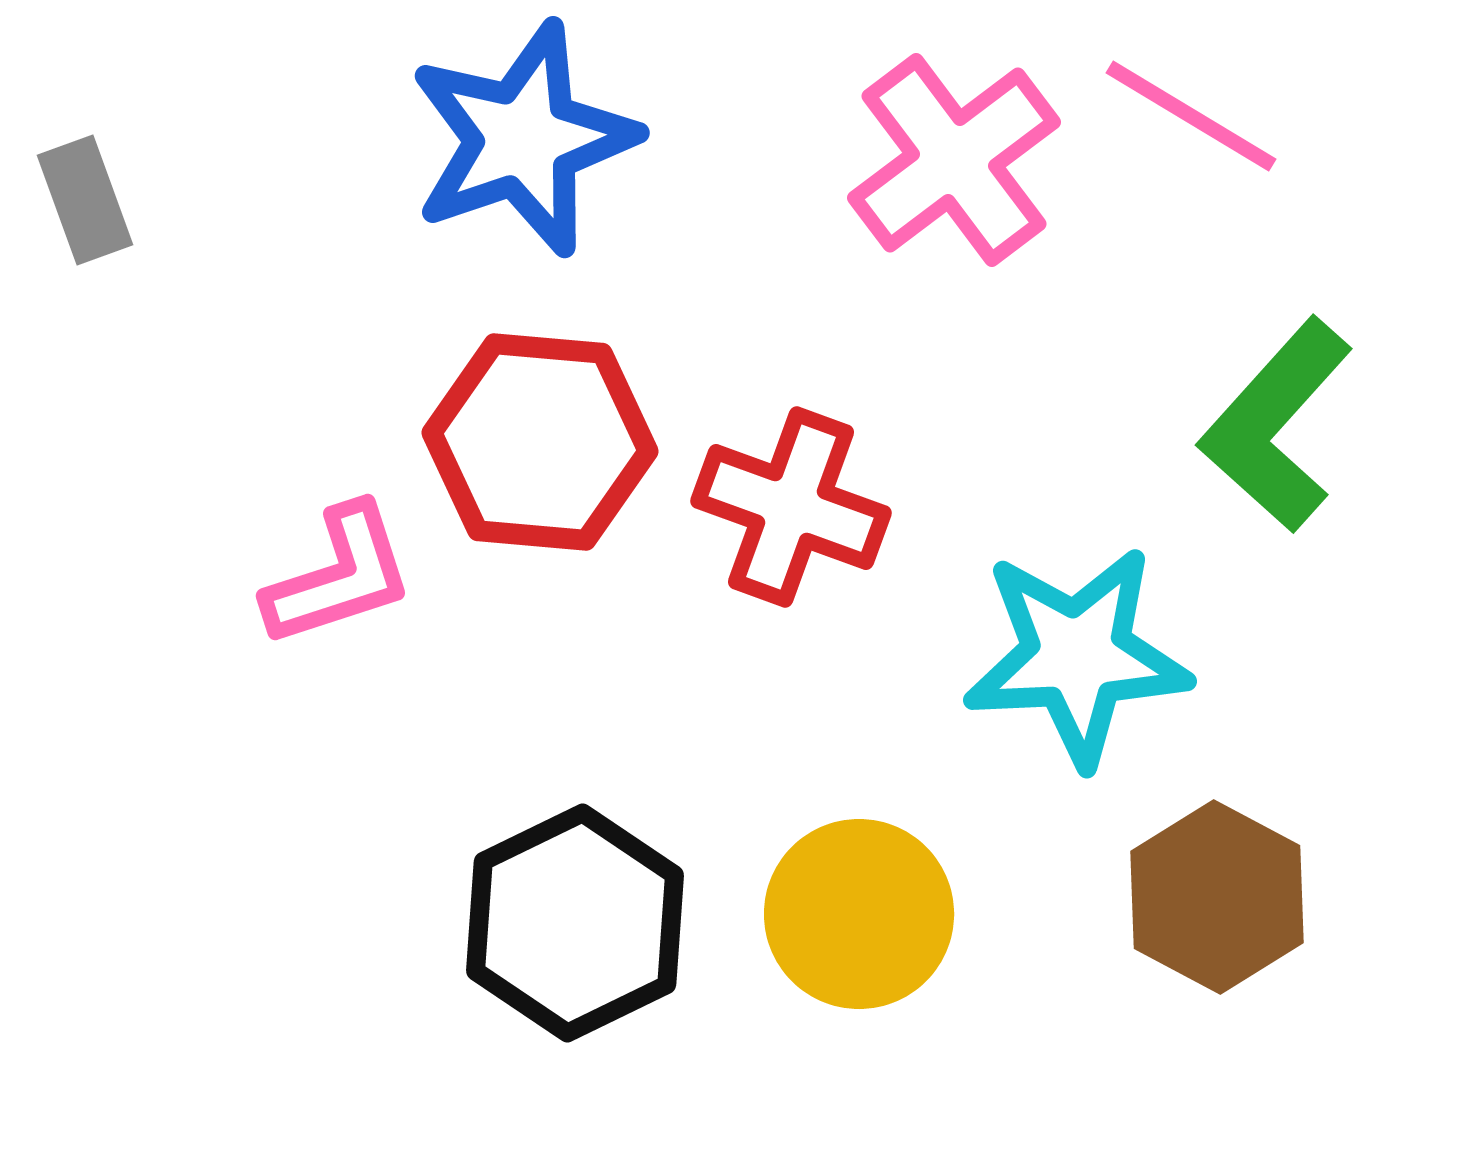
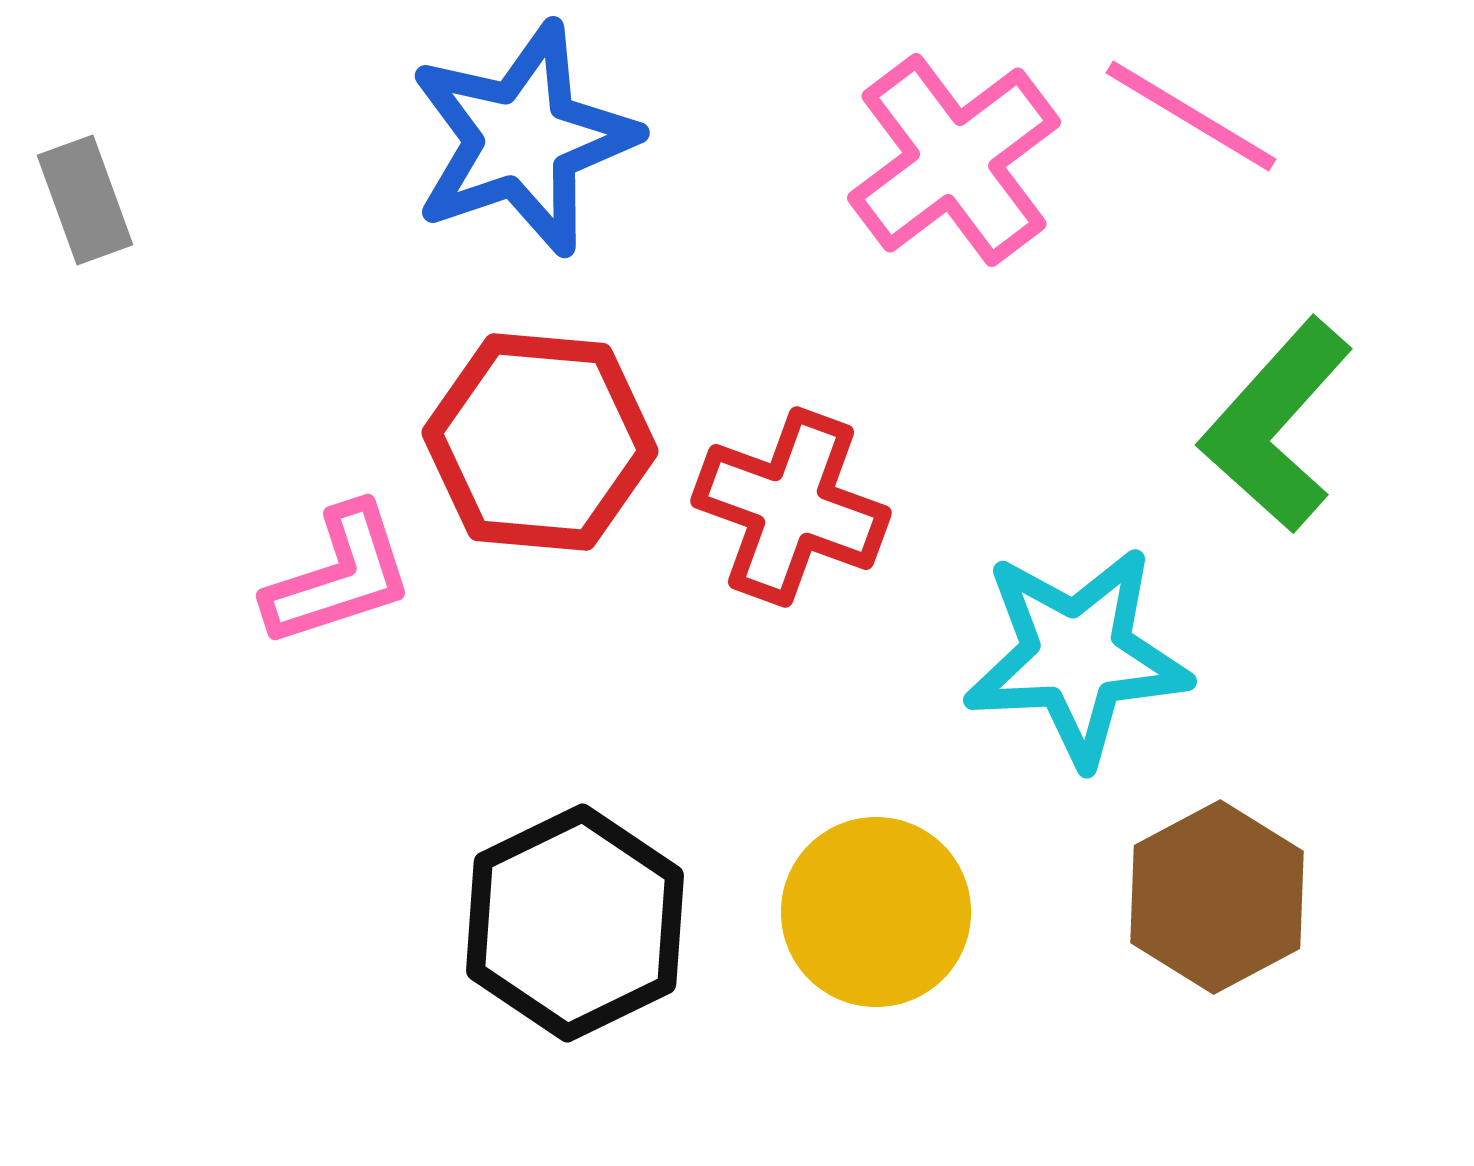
brown hexagon: rotated 4 degrees clockwise
yellow circle: moved 17 px right, 2 px up
